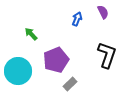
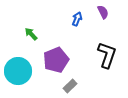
gray rectangle: moved 2 px down
